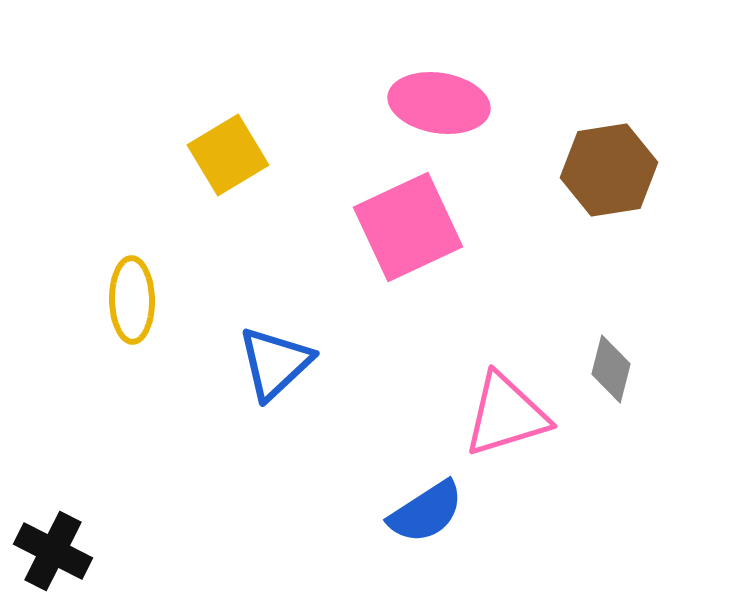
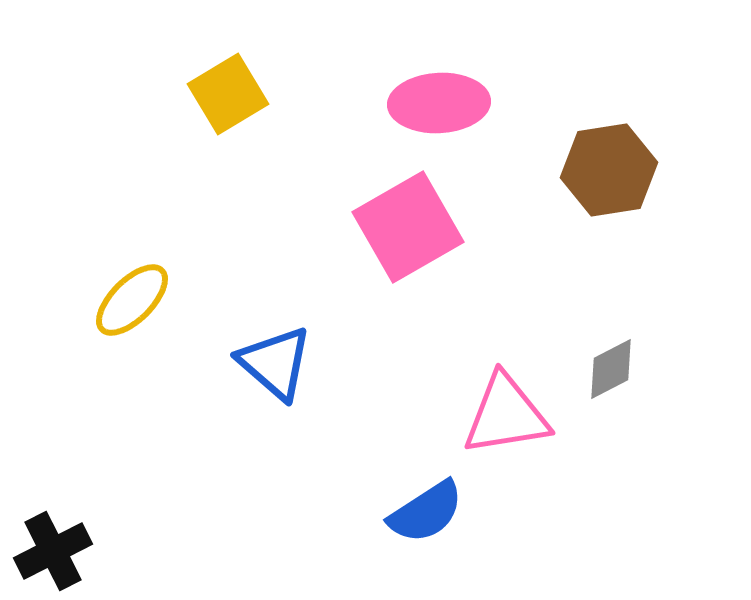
pink ellipse: rotated 12 degrees counterclockwise
yellow square: moved 61 px up
pink square: rotated 5 degrees counterclockwise
yellow ellipse: rotated 46 degrees clockwise
blue triangle: rotated 36 degrees counterclockwise
gray diamond: rotated 48 degrees clockwise
pink triangle: rotated 8 degrees clockwise
black cross: rotated 36 degrees clockwise
